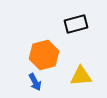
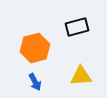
black rectangle: moved 1 px right, 3 px down
orange hexagon: moved 9 px left, 7 px up
